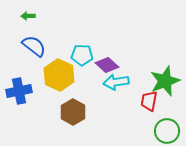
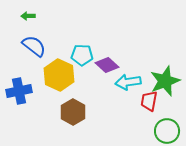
cyan arrow: moved 12 px right
